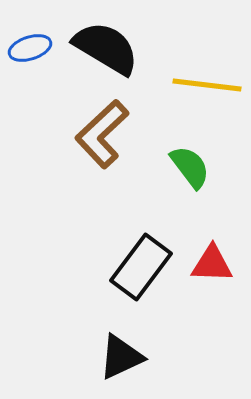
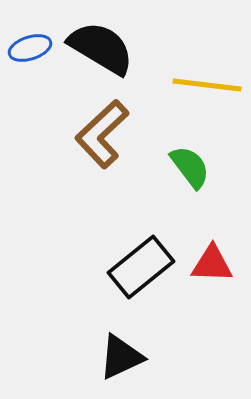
black semicircle: moved 5 px left
black rectangle: rotated 14 degrees clockwise
